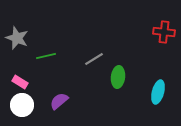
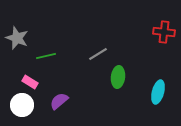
gray line: moved 4 px right, 5 px up
pink rectangle: moved 10 px right
